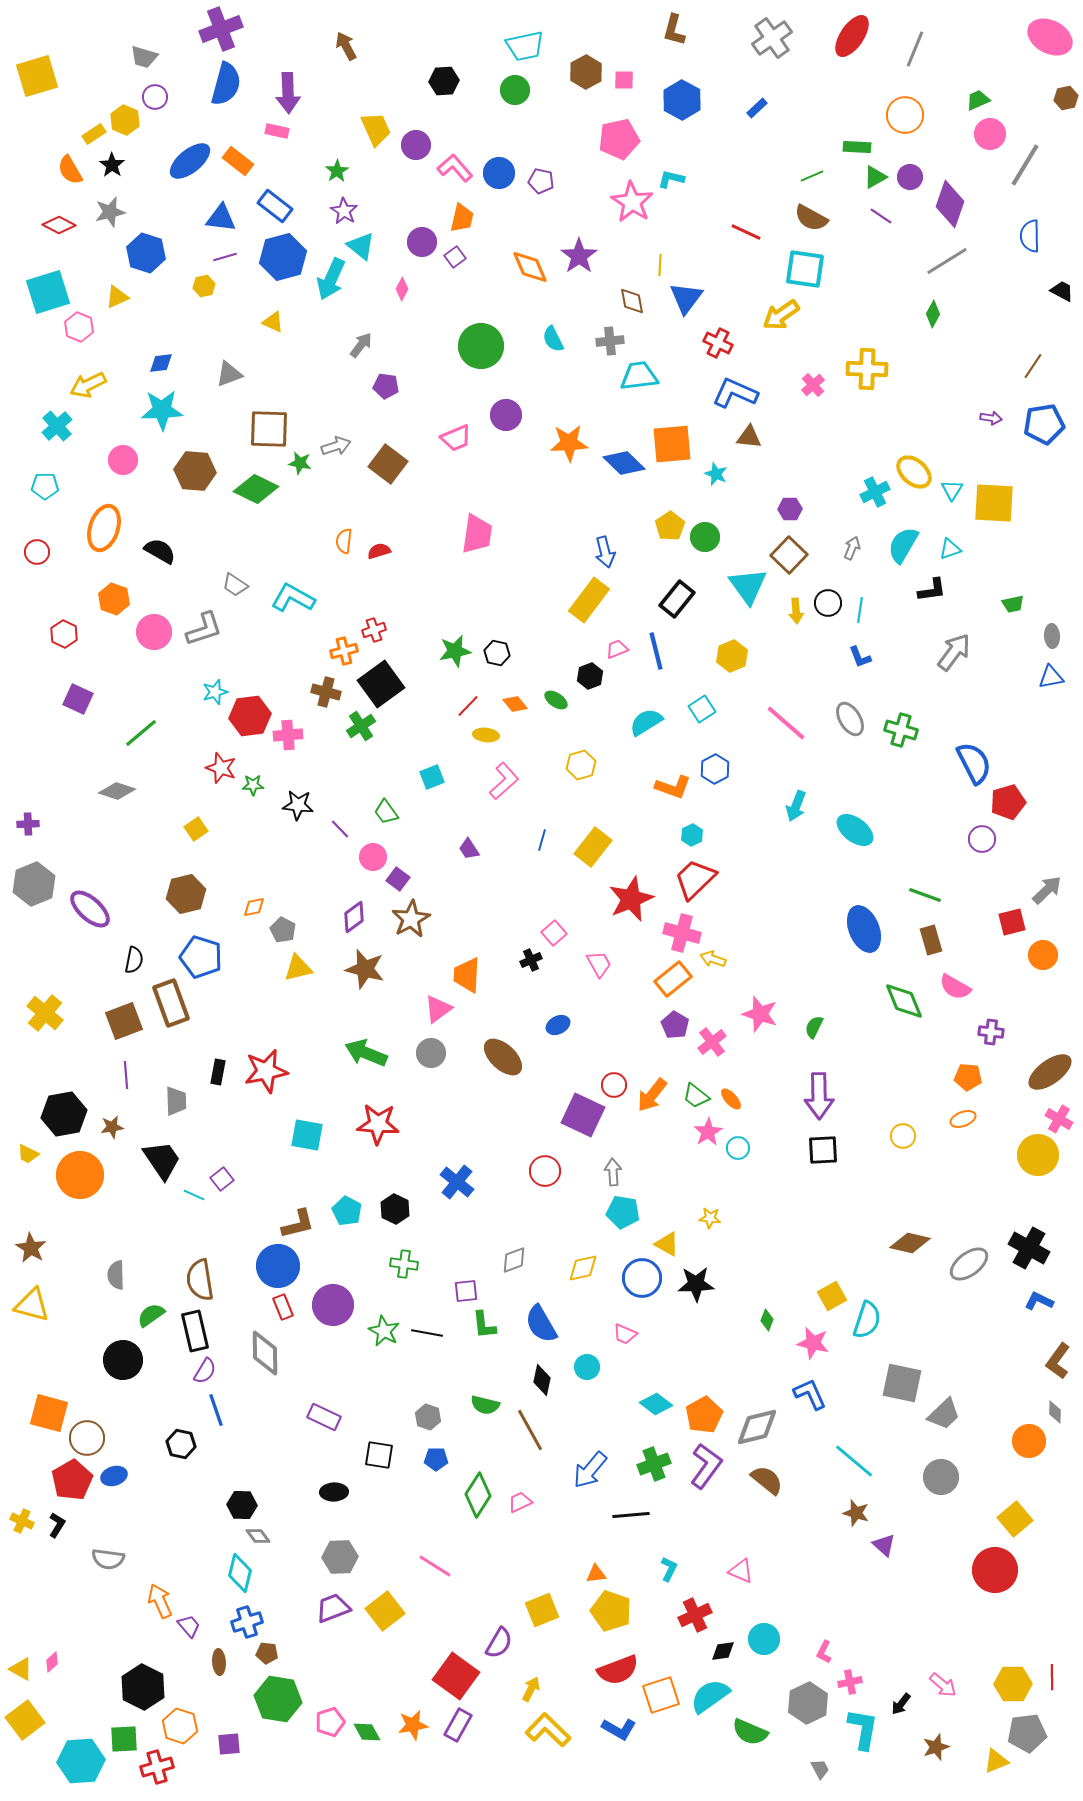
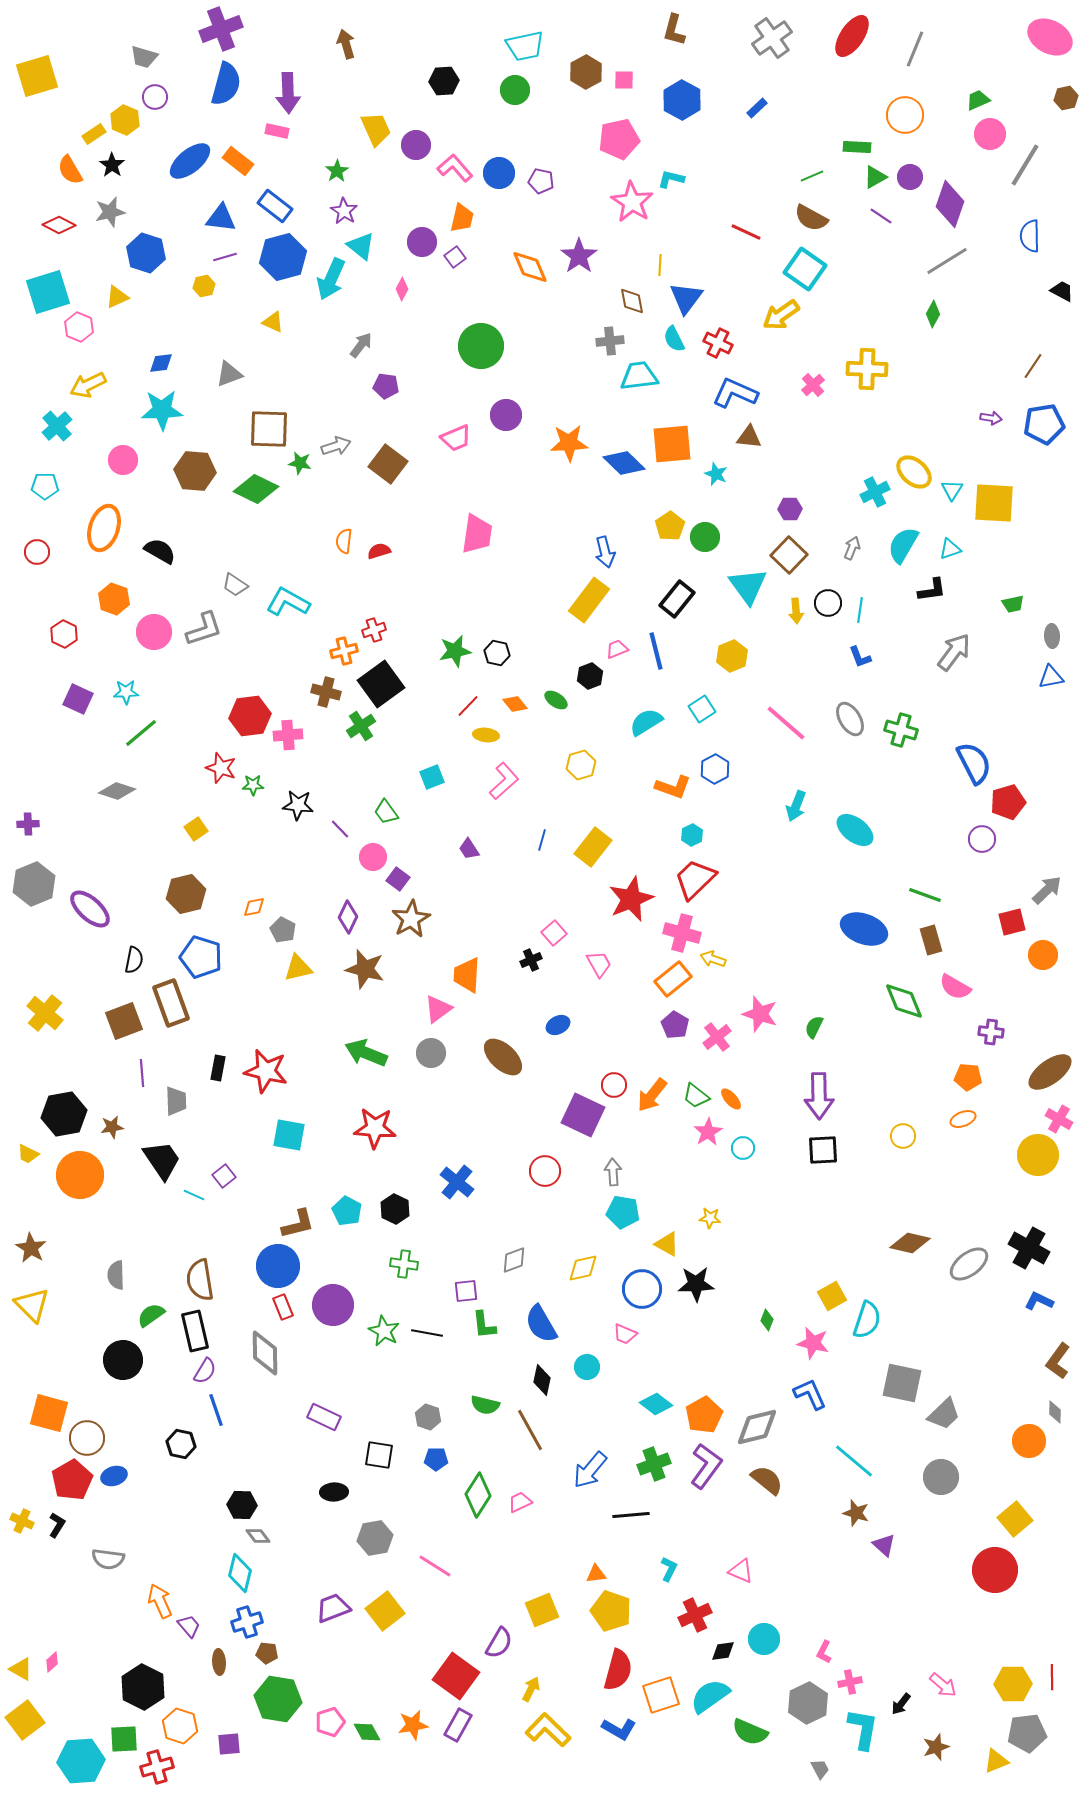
brown arrow at (346, 46): moved 2 px up; rotated 12 degrees clockwise
cyan square at (805, 269): rotated 27 degrees clockwise
cyan semicircle at (553, 339): moved 121 px right
cyan L-shape at (293, 598): moved 5 px left, 4 px down
cyan star at (215, 692): moved 89 px left; rotated 15 degrees clockwise
purple diamond at (354, 917): moved 6 px left; rotated 28 degrees counterclockwise
blue ellipse at (864, 929): rotated 48 degrees counterclockwise
pink cross at (712, 1042): moved 5 px right, 5 px up
red star at (266, 1071): rotated 24 degrees clockwise
black rectangle at (218, 1072): moved 4 px up
purple line at (126, 1075): moved 16 px right, 2 px up
red star at (378, 1124): moved 3 px left, 4 px down
cyan square at (307, 1135): moved 18 px left
cyan circle at (738, 1148): moved 5 px right
purple square at (222, 1179): moved 2 px right, 3 px up
blue circle at (642, 1278): moved 11 px down
yellow triangle at (32, 1305): rotated 30 degrees clockwise
gray hexagon at (340, 1557): moved 35 px right, 19 px up; rotated 8 degrees counterclockwise
red semicircle at (618, 1670): rotated 54 degrees counterclockwise
